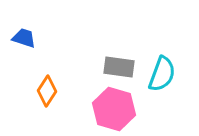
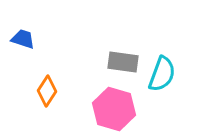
blue trapezoid: moved 1 px left, 1 px down
gray rectangle: moved 4 px right, 5 px up
